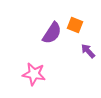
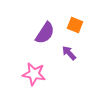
purple semicircle: moved 7 px left
purple arrow: moved 19 px left, 2 px down
